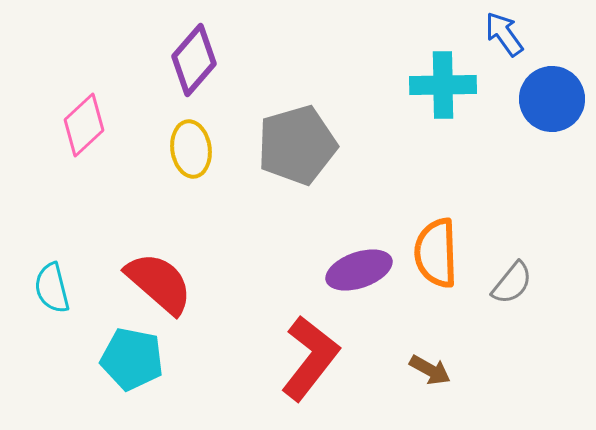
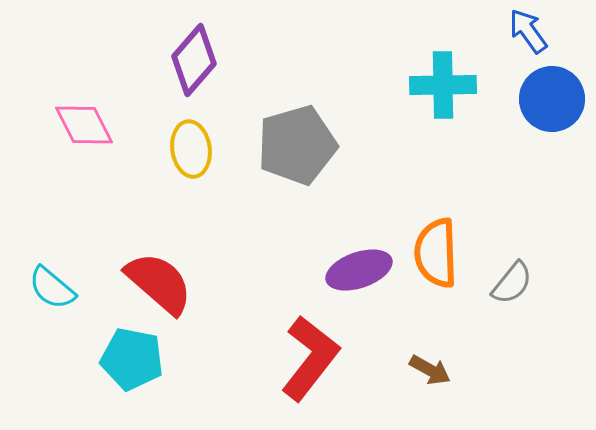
blue arrow: moved 24 px right, 3 px up
pink diamond: rotated 74 degrees counterclockwise
cyan semicircle: rotated 36 degrees counterclockwise
